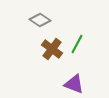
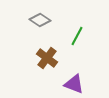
green line: moved 8 px up
brown cross: moved 5 px left, 9 px down
